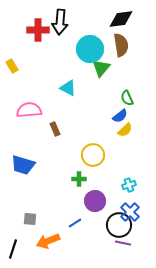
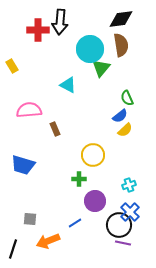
cyan triangle: moved 3 px up
